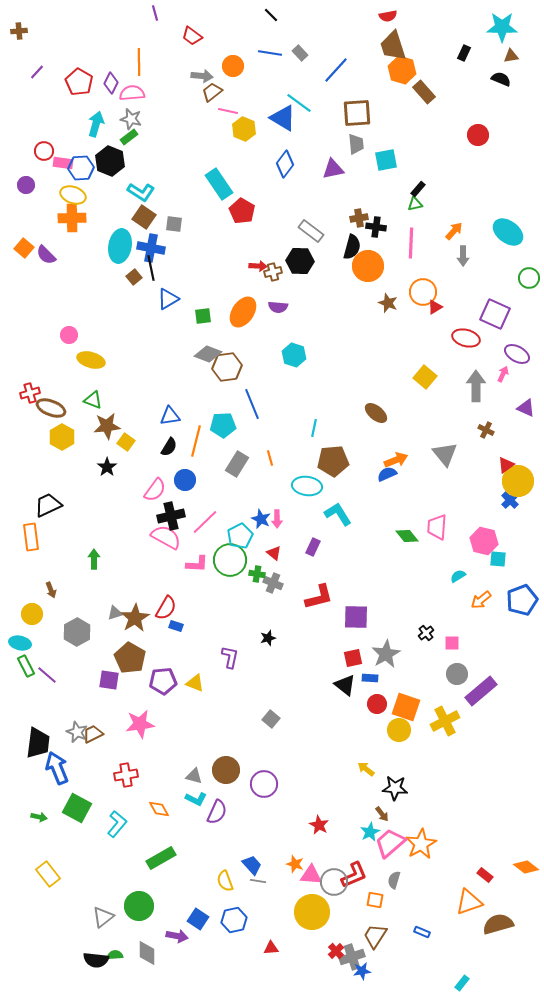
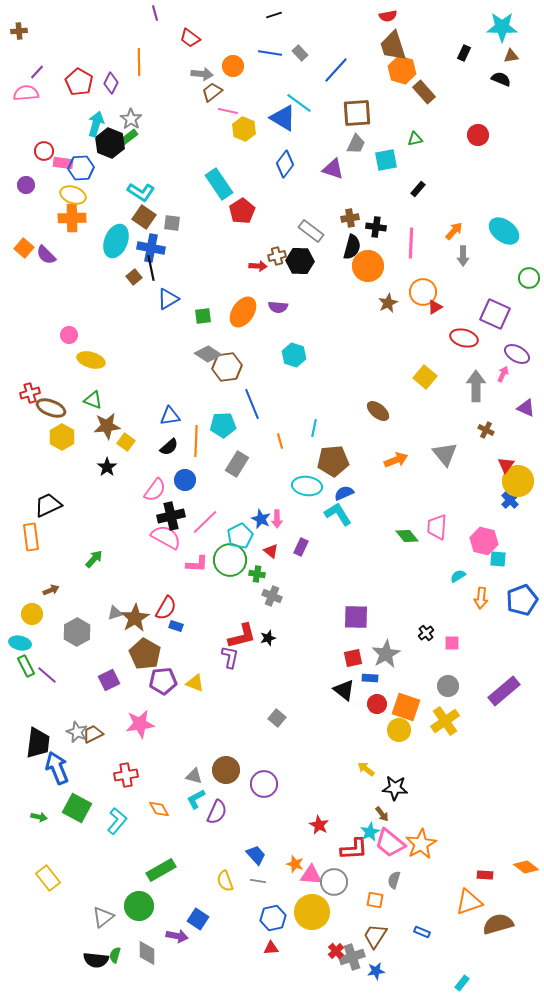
black line at (271, 15): moved 3 px right; rotated 63 degrees counterclockwise
red trapezoid at (192, 36): moved 2 px left, 2 px down
gray arrow at (202, 76): moved 2 px up
pink semicircle at (132, 93): moved 106 px left
gray star at (131, 119): rotated 20 degrees clockwise
gray trapezoid at (356, 144): rotated 30 degrees clockwise
black hexagon at (110, 161): moved 18 px up
purple triangle at (333, 169): rotated 30 degrees clockwise
green triangle at (415, 204): moved 65 px up
red pentagon at (242, 211): rotated 10 degrees clockwise
brown cross at (359, 218): moved 9 px left
gray square at (174, 224): moved 2 px left, 1 px up
cyan ellipse at (508, 232): moved 4 px left, 1 px up
cyan ellipse at (120, 246): moved 4 px left, 5 px up; rotated 12 degrees clockwise
brown cross at (273, 272): moved 4 px right, 16 px up
brown star at (388, 303): rotated 24 degrees clockwise
red ellipse at (466, 338): moved 2 px left
gray diamond at (208, 354): rotated 12 degrees clockwise
brown ellipse at (376, 413): moved 2 px right, 2 px up
orange line at (196, 441): rotated 12 degrees counterclockwise
black semicircle at (169, 447): rotated 18 degrees clockwise
orange line at (270, 458): moved 10 px right, 17 px up
red triangle at (506, 465): rotated 18 degrees counterclockwise
blue semicircle at (387, 474): moved 43 px left, 19 px down
purple rectangle at (313, 547): moved 12 px left
red triangle at (274, 553): moved 3 px left, 2 px up
green arrow at (94, 559): rotated 42 degrees clockwise
gray cross at (273, 583): moved 1 px left, 13 px down
brown arrow at (51, 590): rotated 91 degrees counterclockwise
red L-shape at (319, 597): moved 77 px left, 39 px down
orange arrow at (481, 600): moved 2 px up; rotated 45 degrees counterclockwise
brown pentagon at (130, 658): moved 15 px right, 4 px up
gray circle at (457, 674): moved 9 px left, 12 px down
purple square at (109, 680): rotated 35 degrees counterclockwise
black triangle at (345, 685): moved 1 px left, 5 px down
purple rectangle at (481, 691): moved 23 px right
gray square at (271, 719): moved 6 px right, 1 px up
yellow cross at (445, 721): rotated 8 degrees counterclockwise
cyan L-shape at (196, 799): rotated 125 degrees clockwise
cyan L-shape at (117, 824): moved 3 px up
pink trapezoid at (390, 843): rotated 100 degrees counterclockwise
green rectangle at (161, 858): moved 12 px down
blue trapezoid at (252, 865): moved 4 px right, 10 px up
yellow rectangle at (48, 874): moved 4 px down
red L-shape at (354, 875): moved 26 px up; rotated 20 degrees clockwise
red rectangle at (485, 875): rotated 35 degrees counterclockwise
blue hexagon at (234, 920): moved 39 px right, 2 px up
green semicircle at (115, 955): rotated 70 degrees counterclockwise
blue star at (362, 971): moved 14 px right
